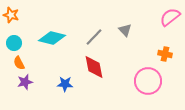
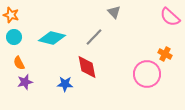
pink semicircle: rotated 100 degrees counterclockwise
gray triangle: moved 11 px left, 18 px up
cyan circle: moved 6 px up
orange cross: rotated 16 degrees clockwise
red diamond: moved 7 px left
pink circle: moved 1 px left, 7 px up
